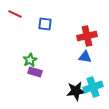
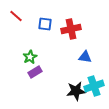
red line: moved 1 px right, 2 px down; rotated 16 degrees clockwise
red cross: moved 16 px left, 7 px up
green star: moved 3 px up
purple rectangle: rotated 48 degrees counterclockwise
cyan cross: moved 1 px right, 1 px up
